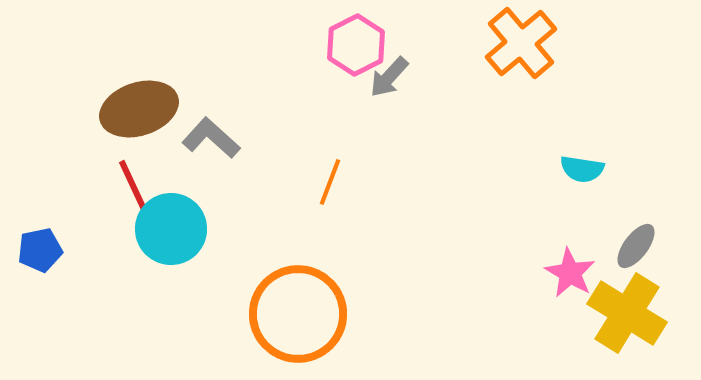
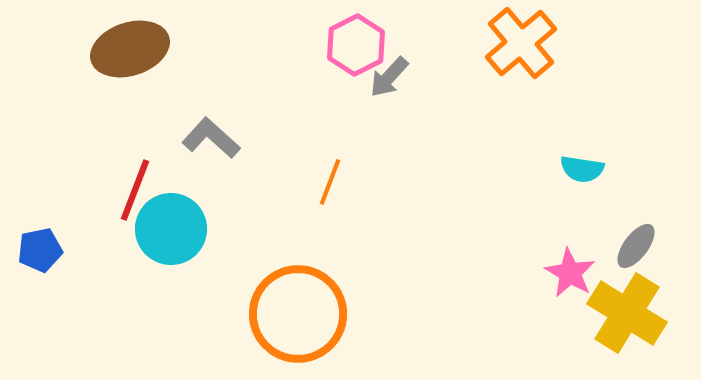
brown ellipse: moved 9 px left, 60 px up
red line: rotated 46 degrees clockwise
